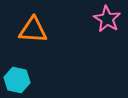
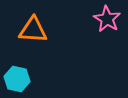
cyan hexagon: moved 1 px up
